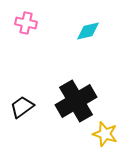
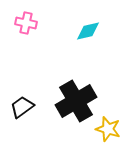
yellow star: moved 3 px right, 5 px up
